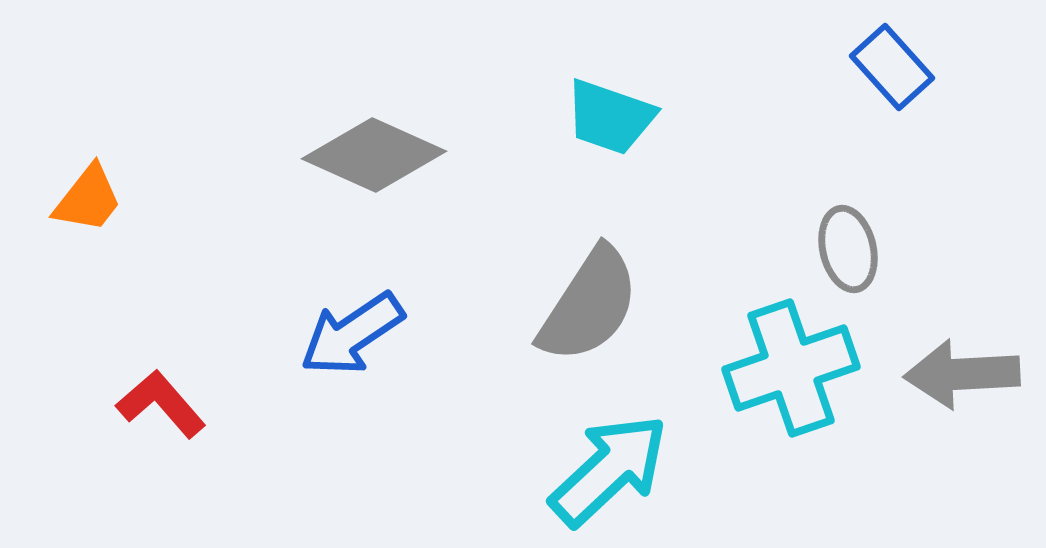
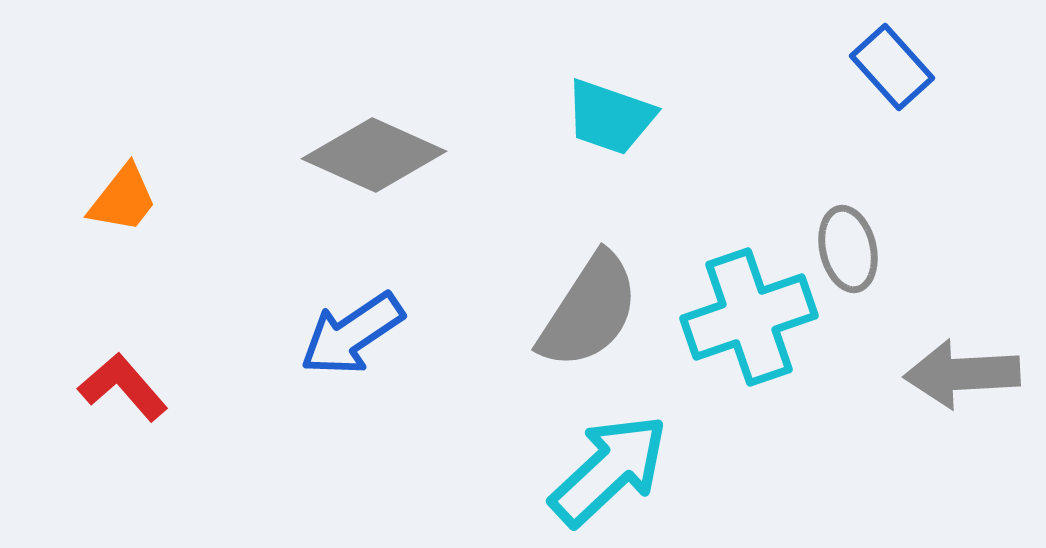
orange trapezoid: moved 35 px right
gray semicircle: moved 6 px down
cyan cross: moved 42 px left, 51 px up
red L-shape: moved 38 px left, 17 px up
